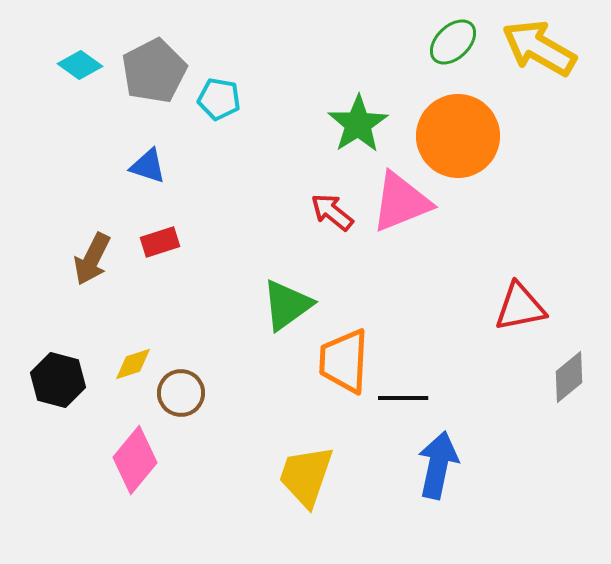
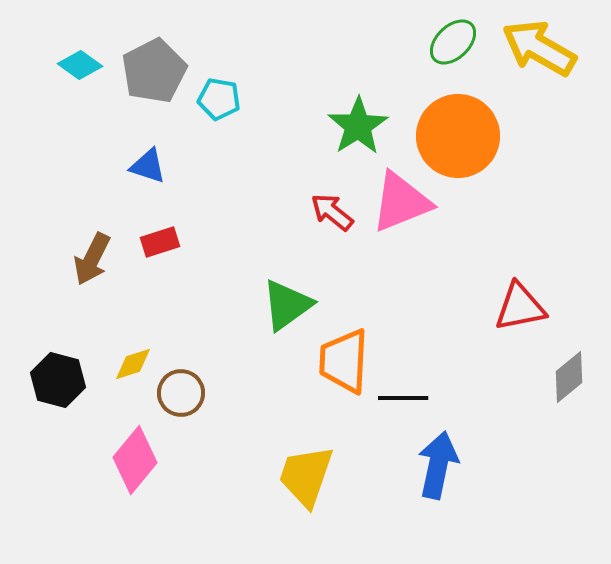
green star: moved 2 px down
